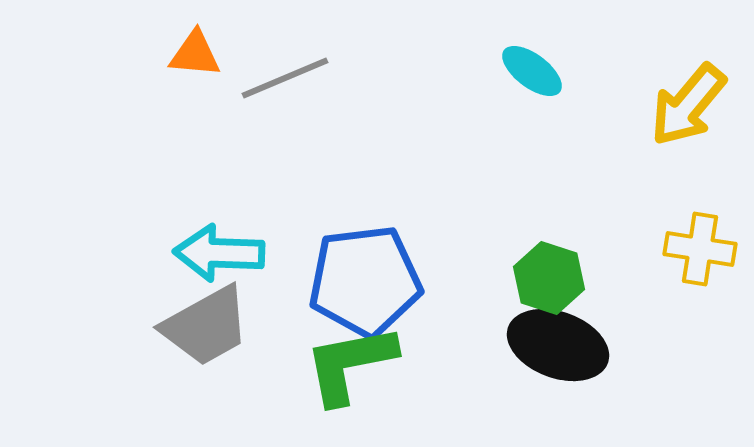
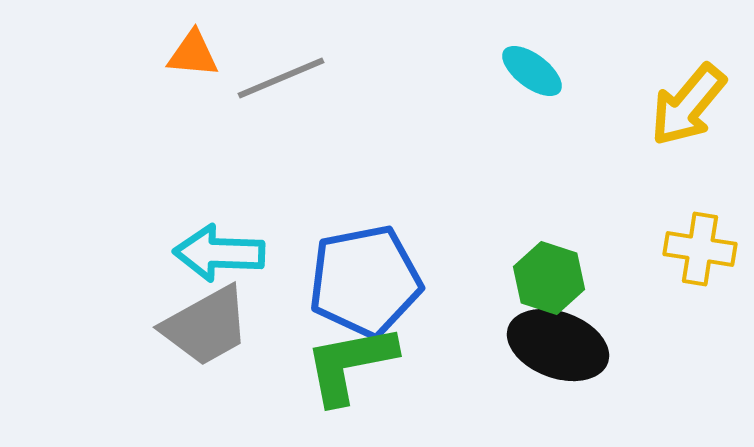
orange triangle: moved 2 px left
gray line: moved 4 px left
blue pentagon: rotated 4 degrees counterclockwise
